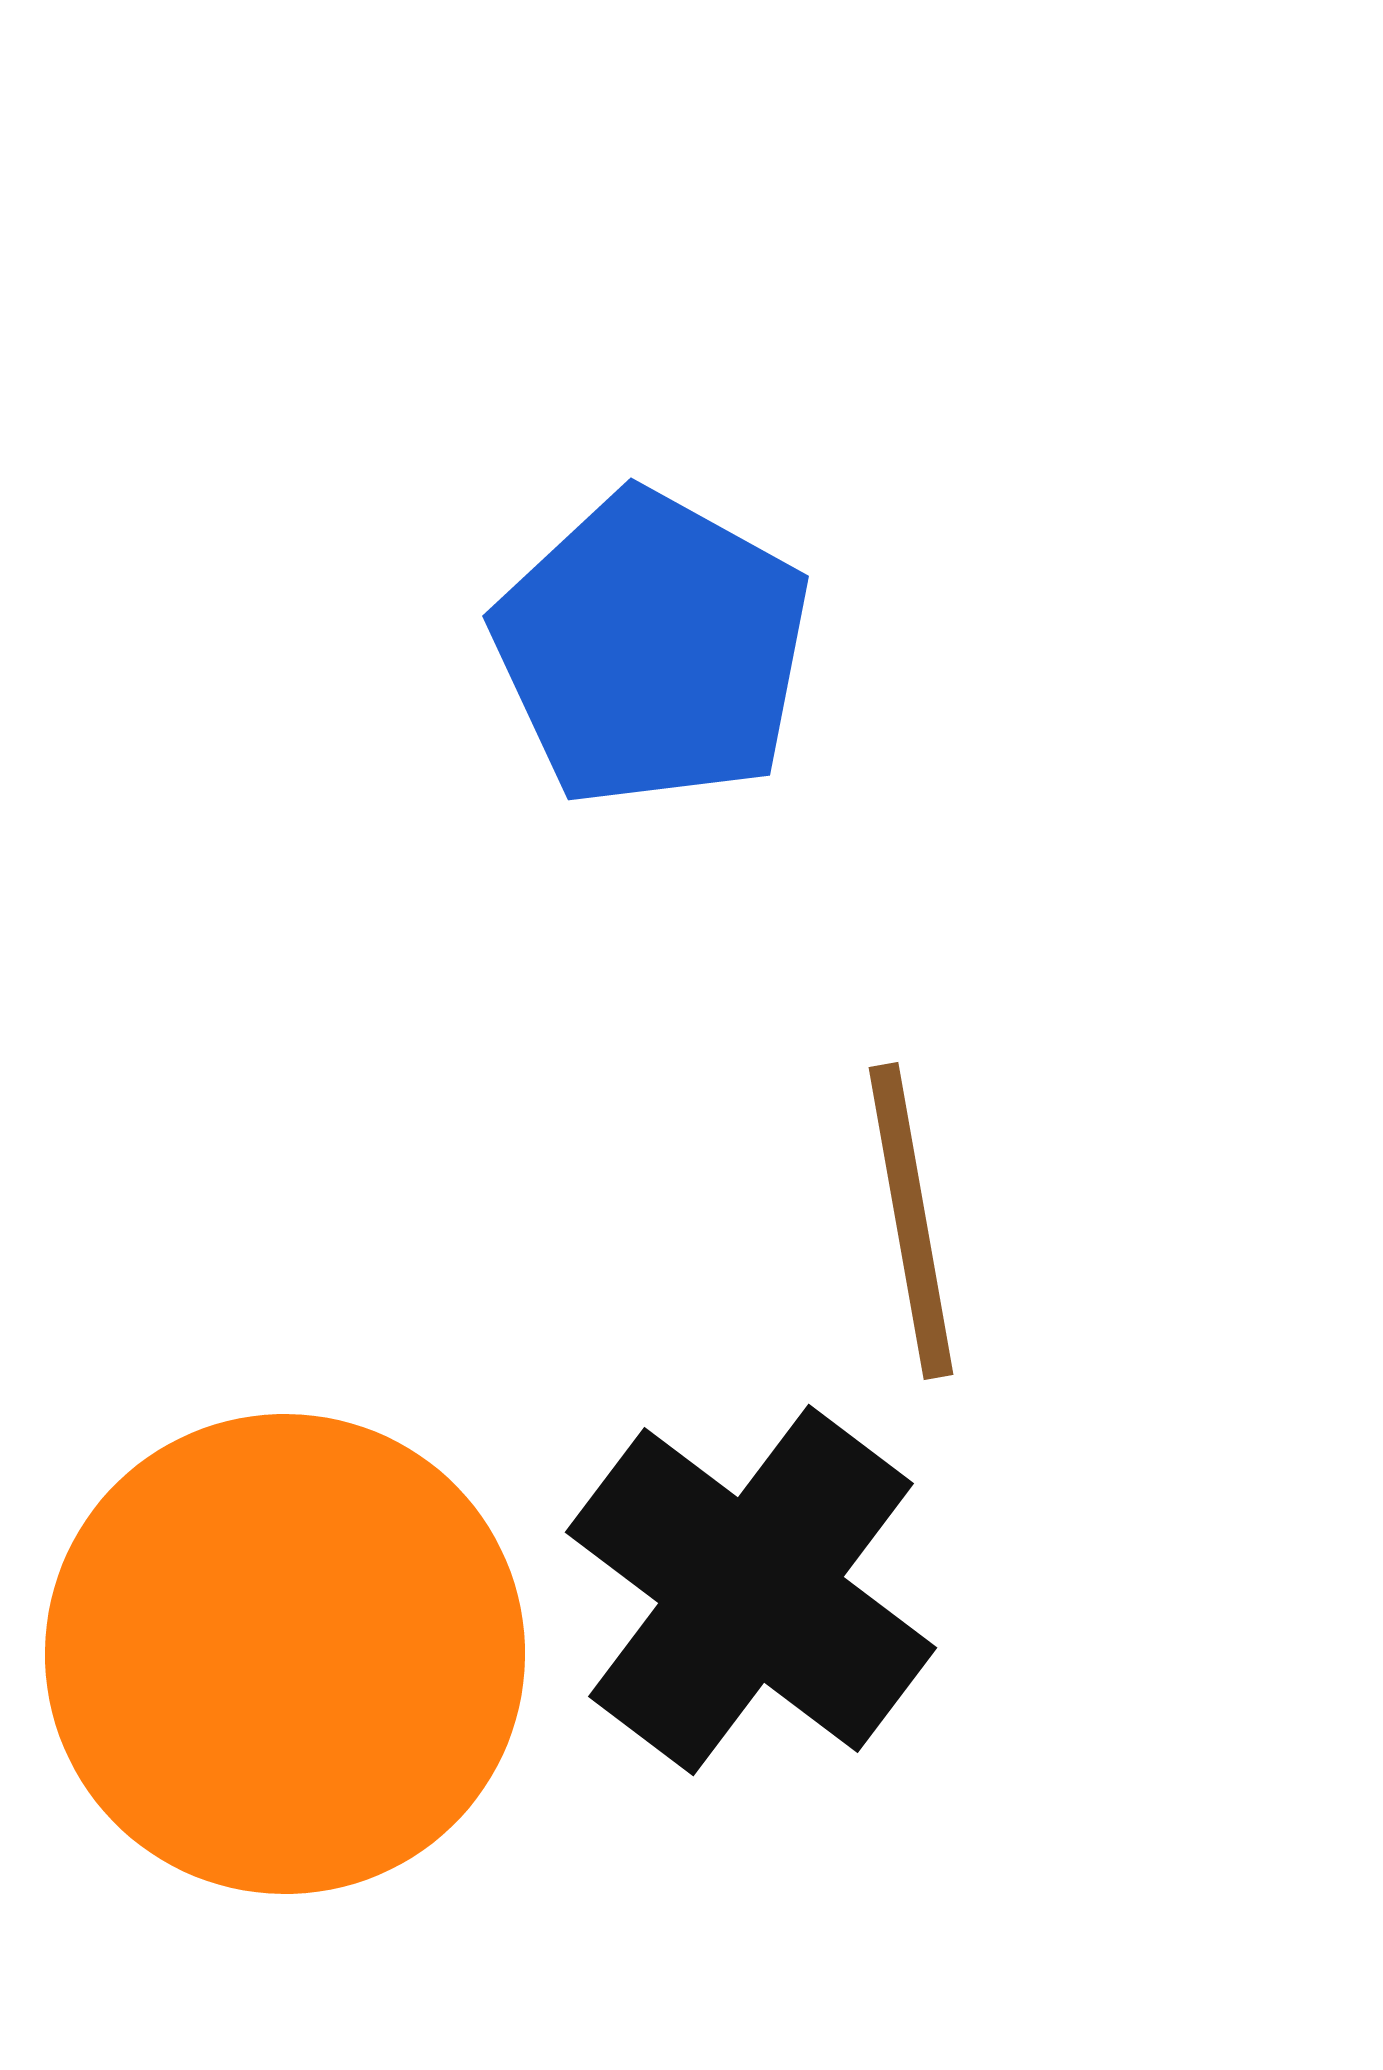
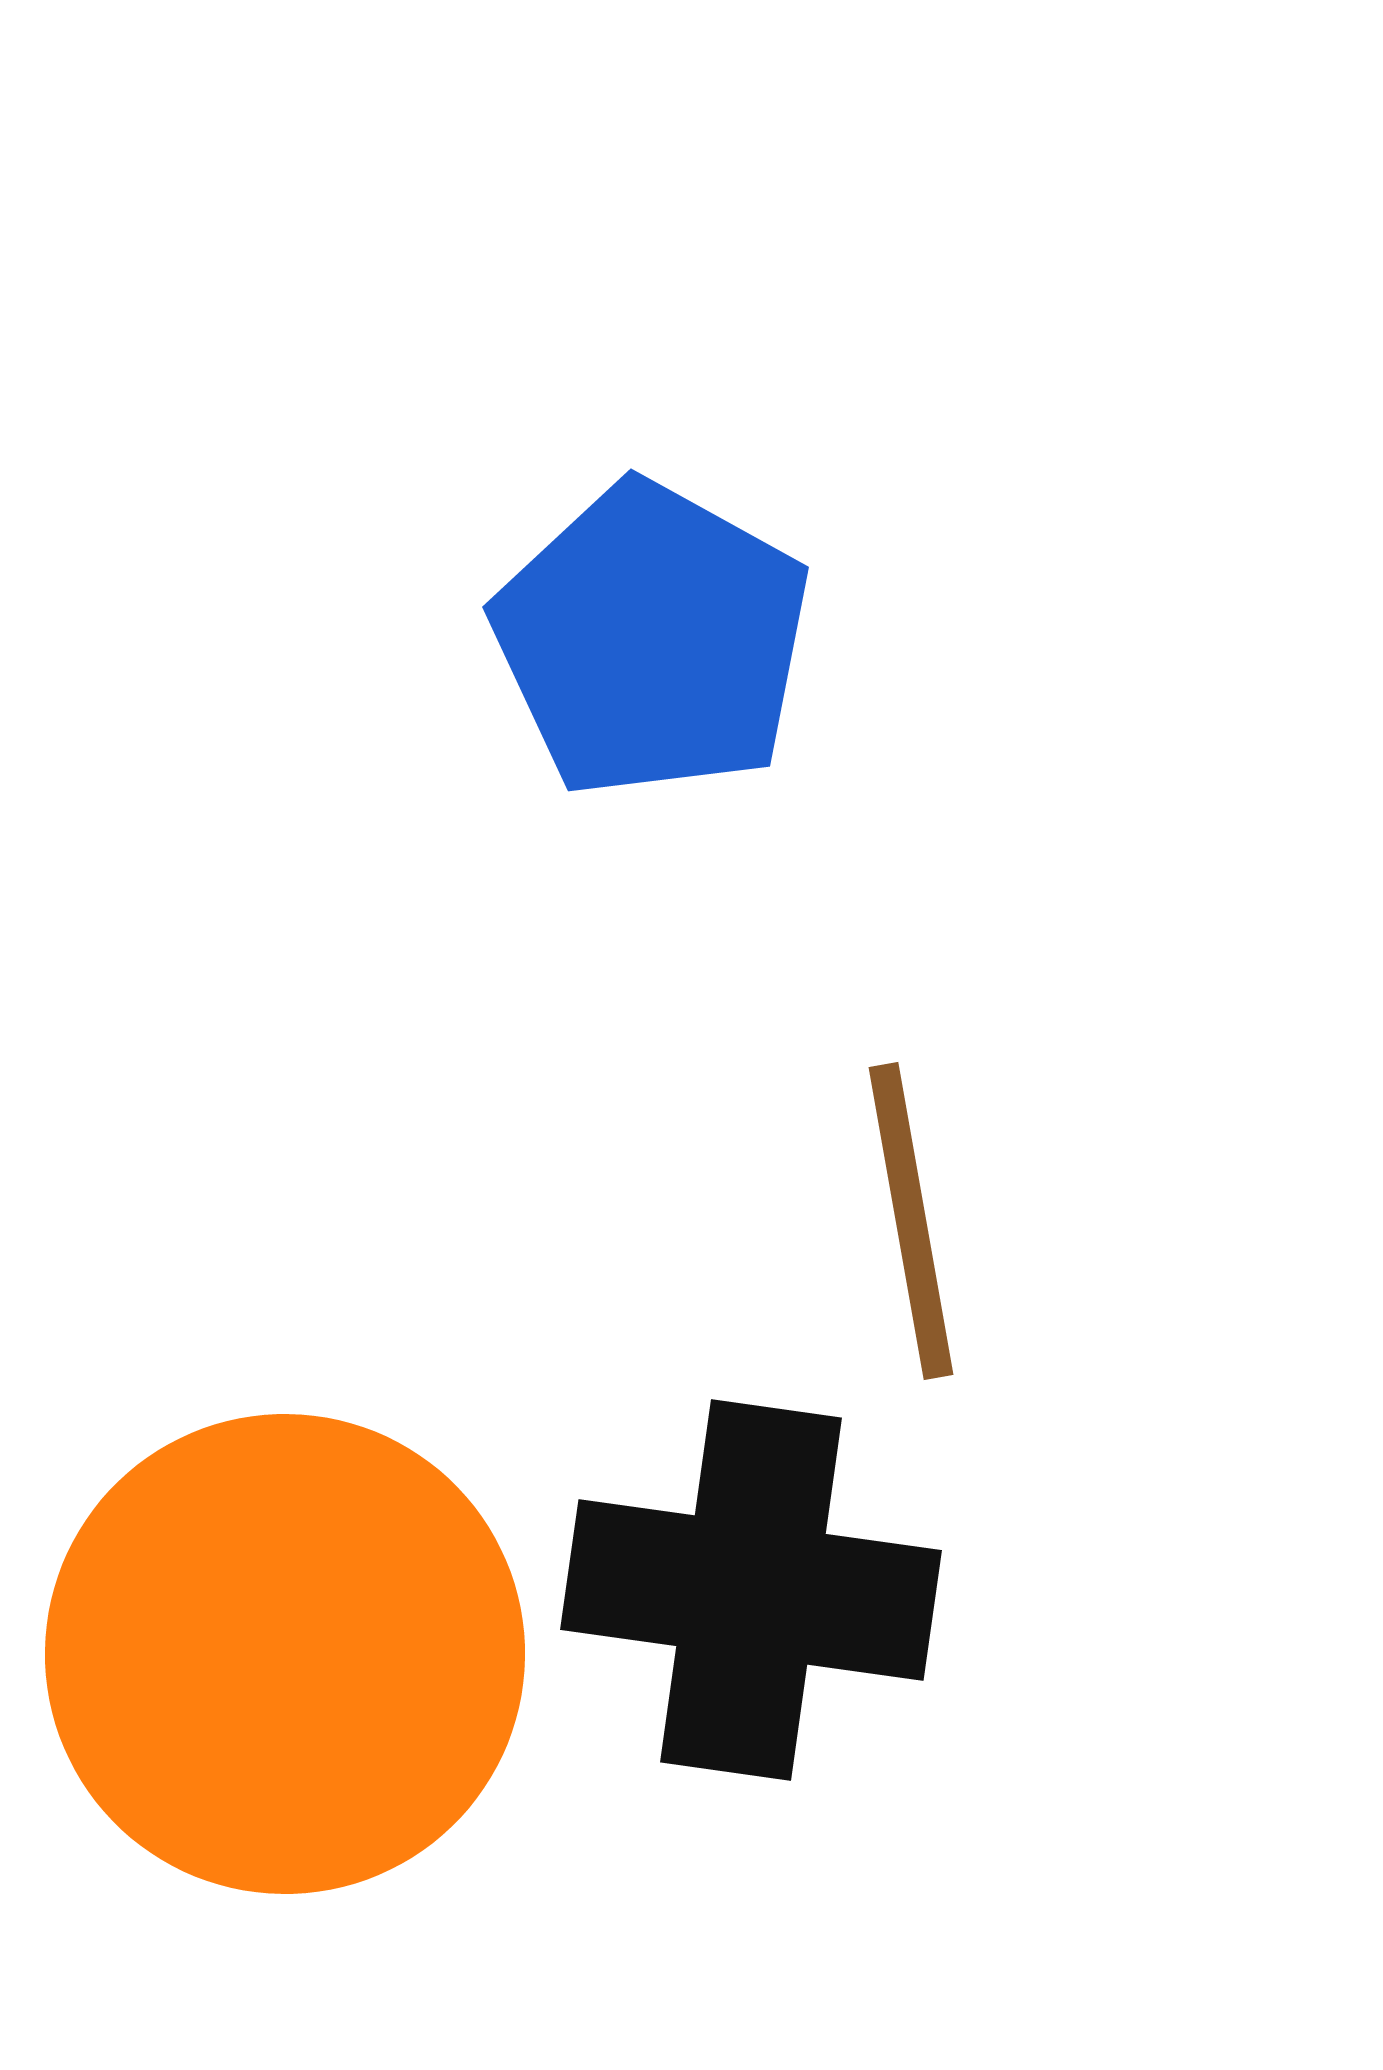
blue pentagon: moved 9 px up
black cross: rotated 29 degrees counterclockwise
